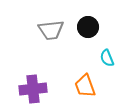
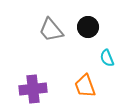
gray trapezoid: rotated 56 degrees clockwise
